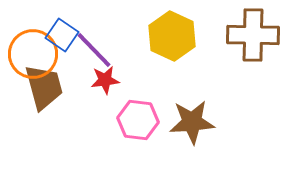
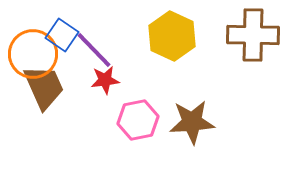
brown trapezoid: rotated 9 degrees counterclockwise
pink hexagon: rotated 18 degrees counterclockwise
